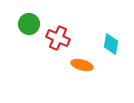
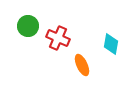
green circle: moved 1 px left, 2 px down
orange ellipse: rotated 50 degrees clockwise
